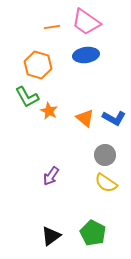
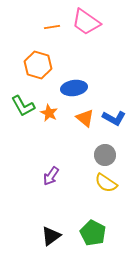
blue ellipse: moved 12 px left, 33 px down
green L-shape: moved 4 px left, 9 px down
orange star: moved 2 px down
